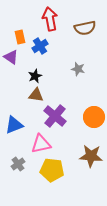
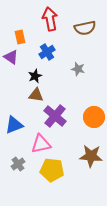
blue cross: moved 7 px right, 6 px down
